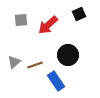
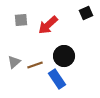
black square: moved 7 px right, 1 px up
black circle: moved 4 px left, 1 px down
blue rectangle: moved 1 px right, 2 px up
